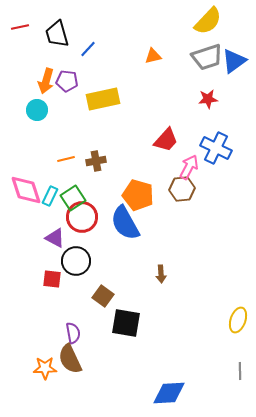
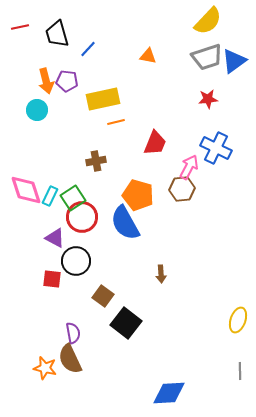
orange triangle: moved 5 px left; rotated 24 degrees clockwise
orange arrow: rotated 30 degrees counterclockwise
red trapezoid: moved 11 px left, 3 px down; rotated 20 degrees counterclockwise
orange line: moved 50 px right, 37 px up
black square: rotated 28 degrees clockwise
orange star: rotated 15 degrees clockwise
